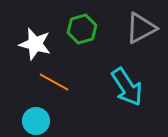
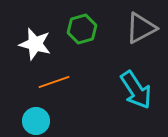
orange line: rotated 48 degrees counterclockwise
cyan arrow: moved 9 px right, 3 px down
